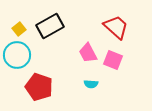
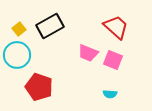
pink trapezoid: rotated 40 degrees counterclockwise
cyan semicircle: moved 19 px right, 10 px down
